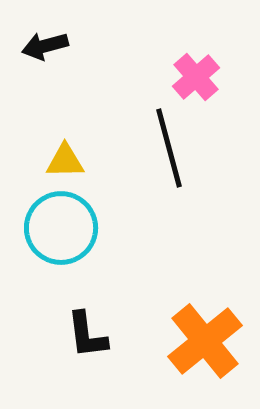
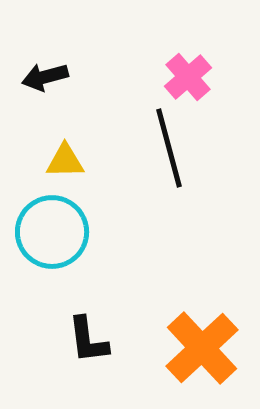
black arrow: moved 31 px down
pink cross: moved 8 px left
cyan circle: moved 9 px left, 4 px down
black L-shape: moved 1 px right, 5 px down
orange cross: moved 3 px left, 7 px down; rotated 4 degrees counterclockwise
